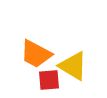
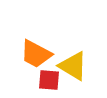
red square: rotated 10 degrees clockwise
